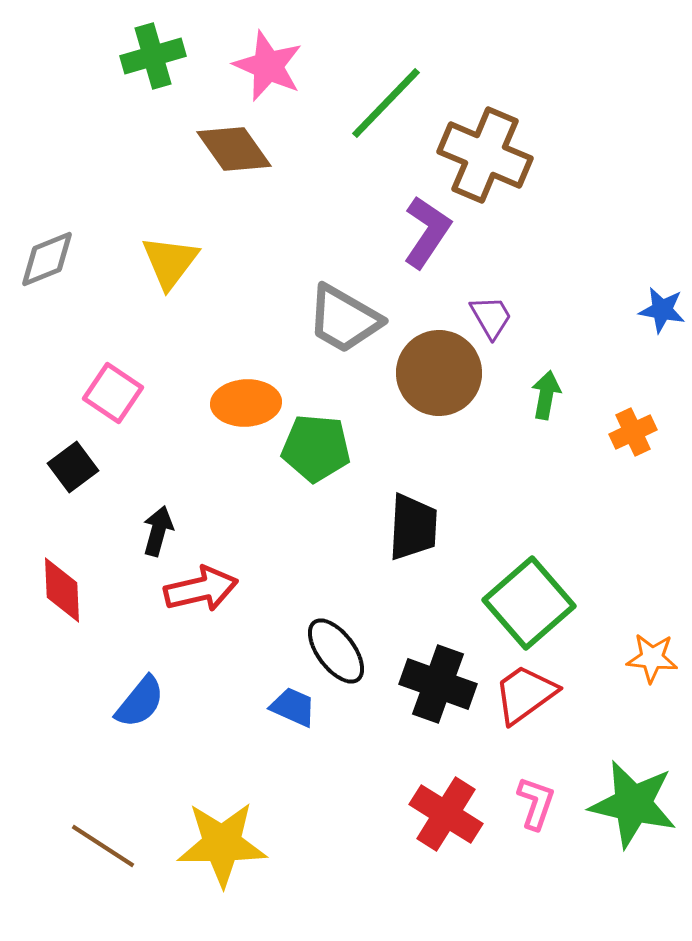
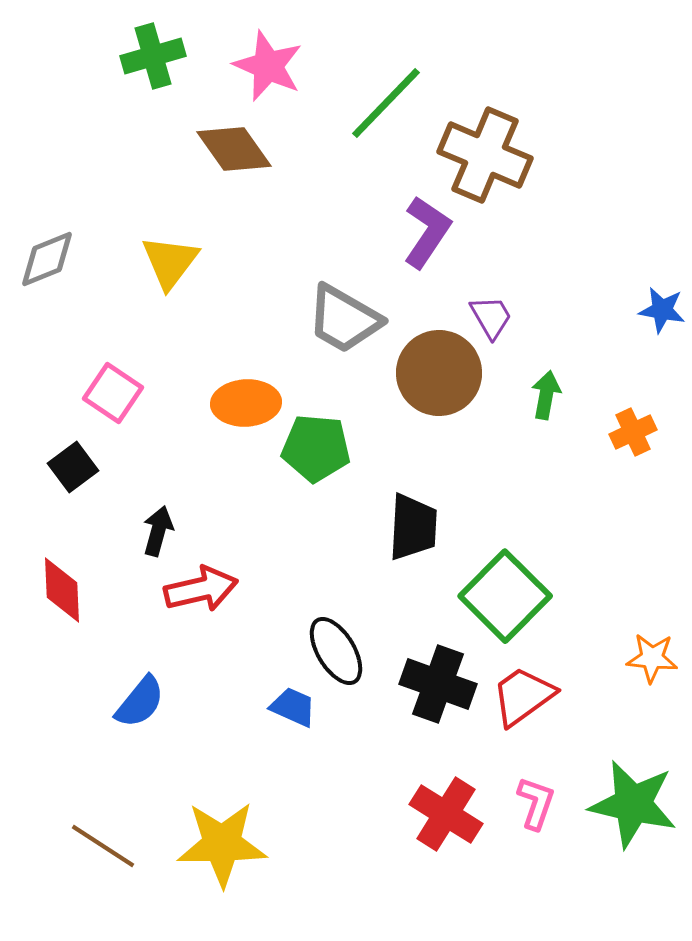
green square: moved 24 px left, 7 px up; rotated 4 degrees counterclockwise
black ellipse: rotated 6 degrees clockwise
red trapezoid: moved 2 px left, 2 px down
